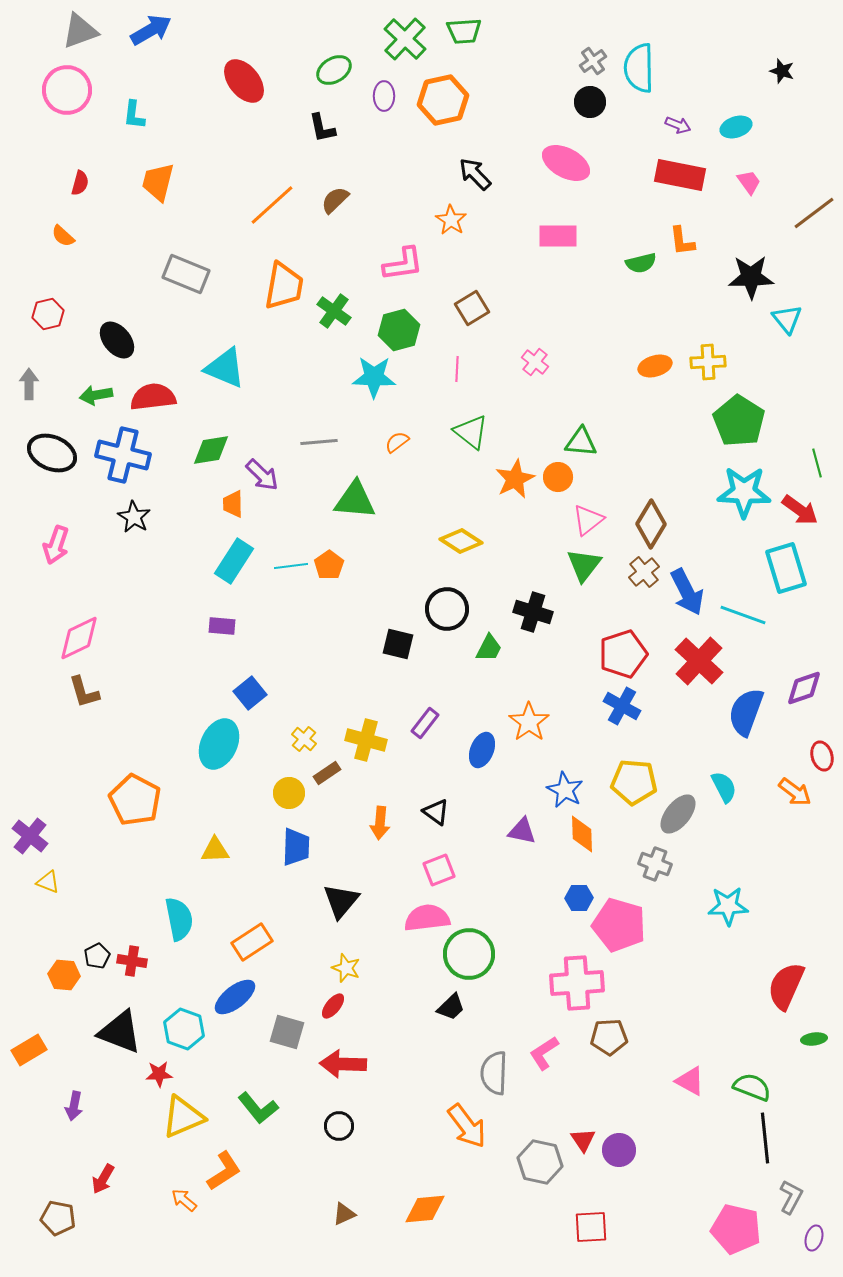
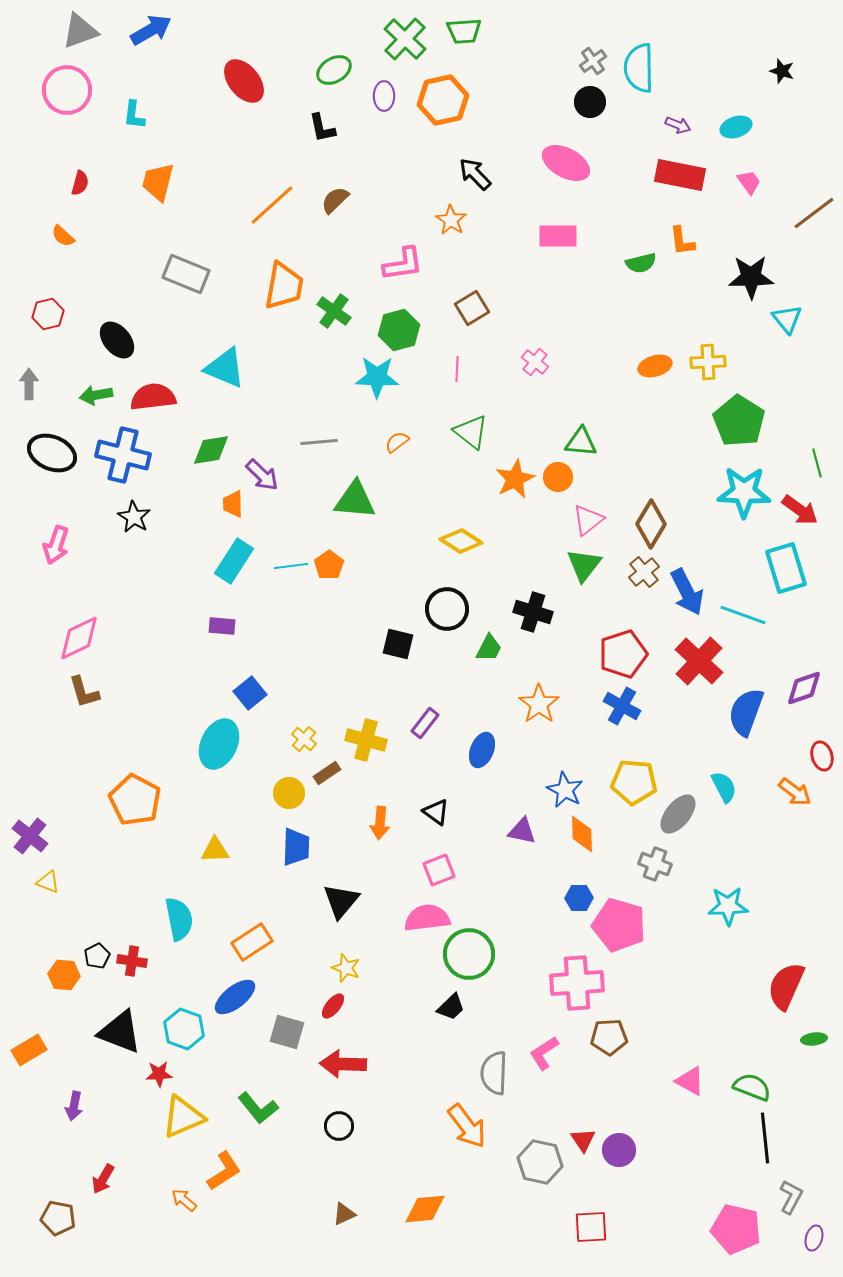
cyan star at (374, 377): moved 3 px right
orange star at (529, 722): moved 10 px right, 18 px up
